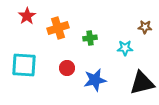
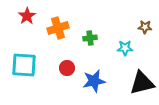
blue star: moved 1 px left, 1 px down
